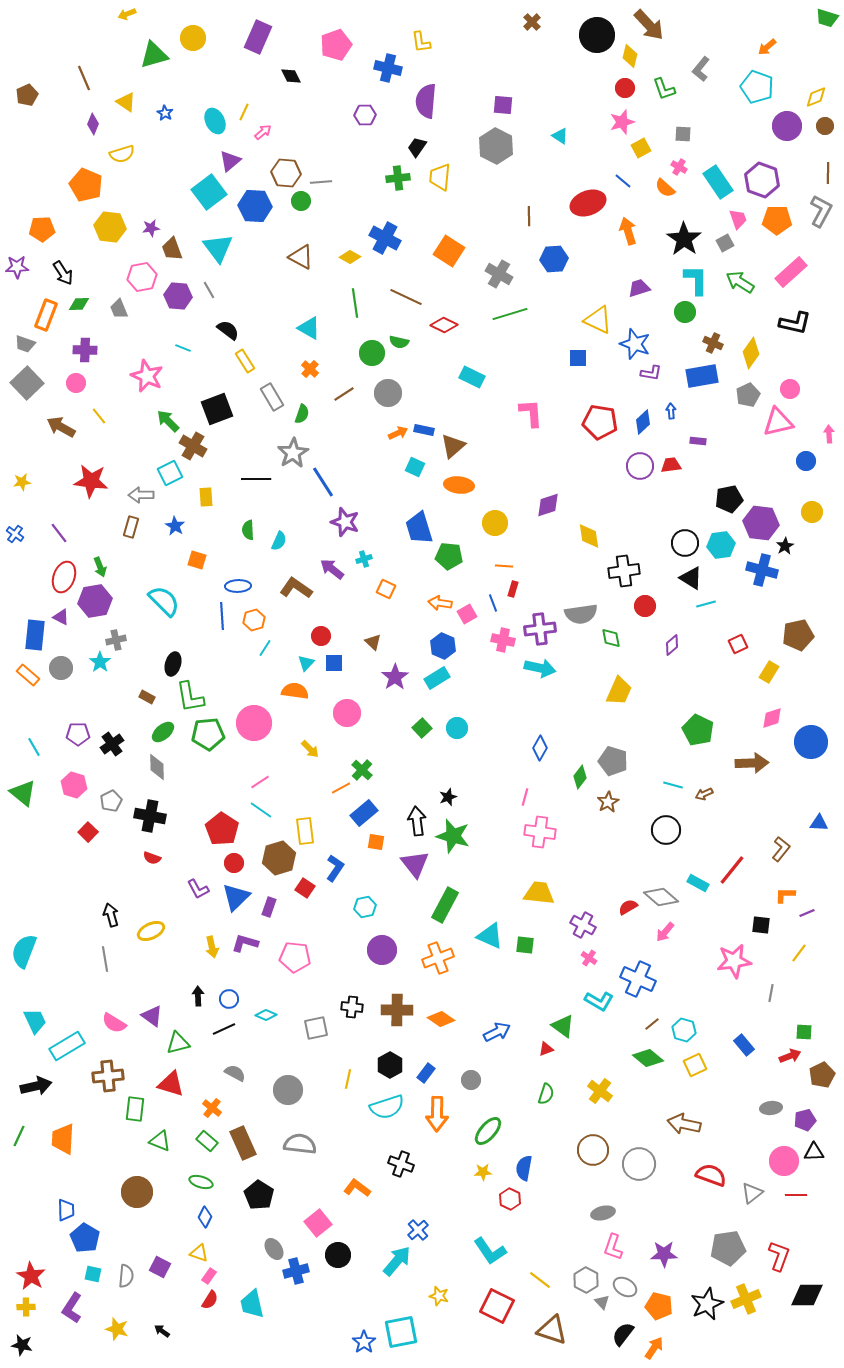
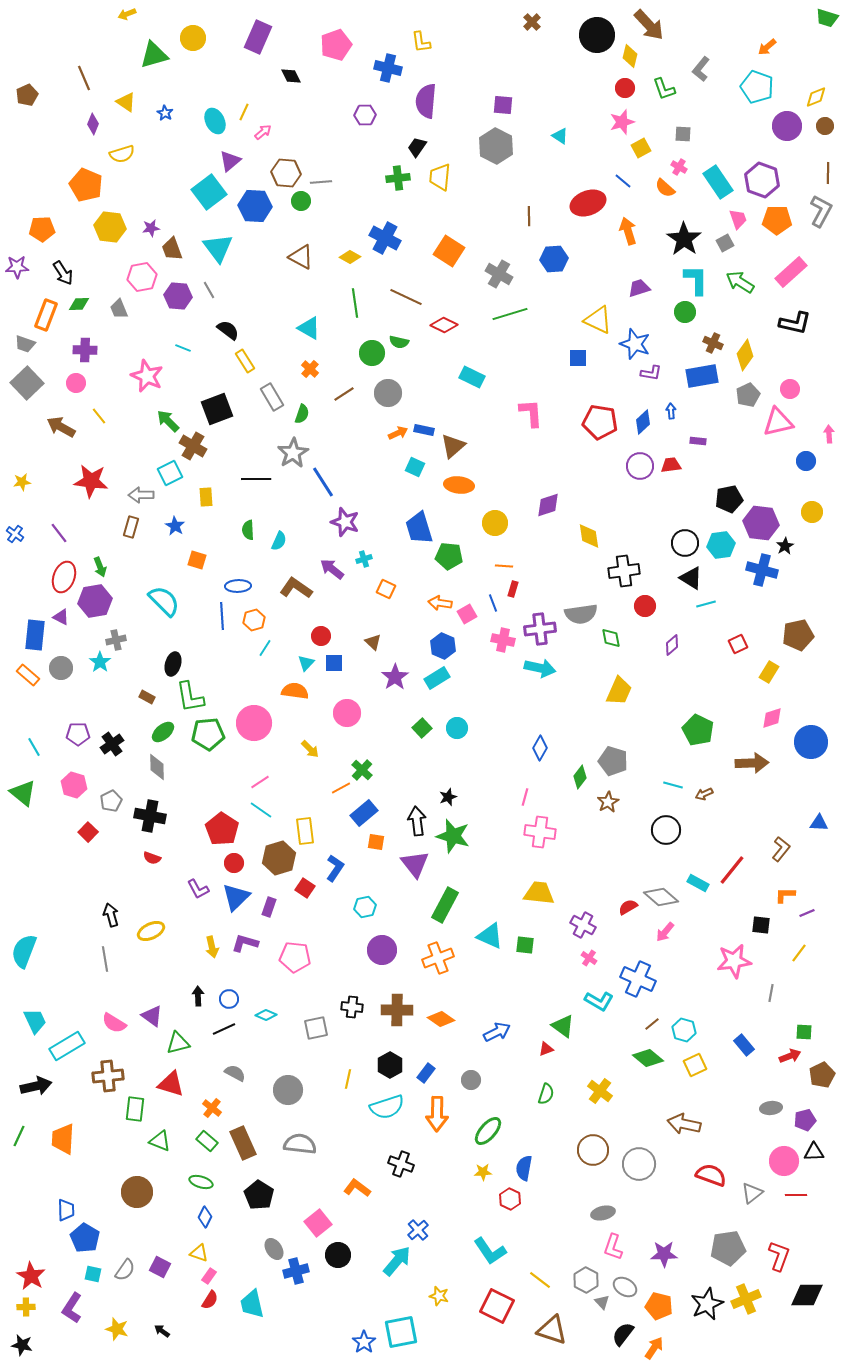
yellow diamond at (751, 353): moved 6 px left, 2 px down
gray semicircle at (126, 1276): moved 1 px left, 6 px up; rotated 30 degrees clockwise
